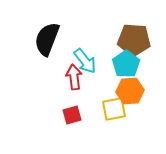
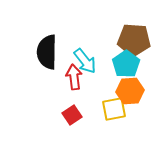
black semicircle: moved 13 px down; rotated 20 degrees counterclockwise
red square: rotated 18 degrees counterclockwise
